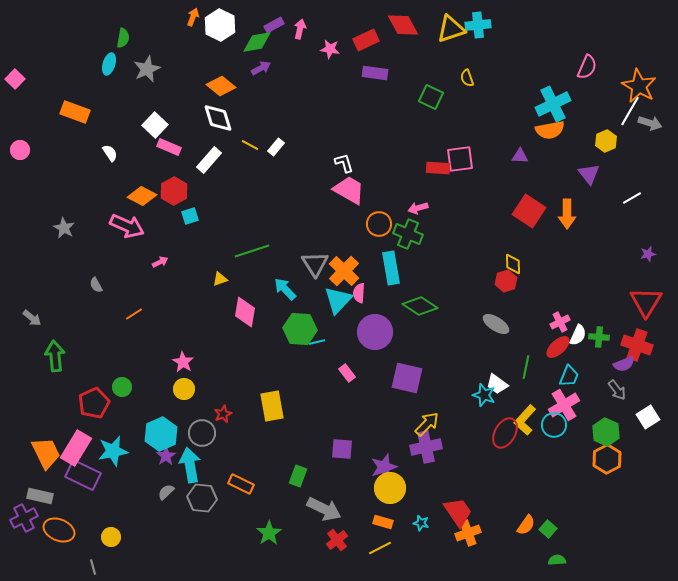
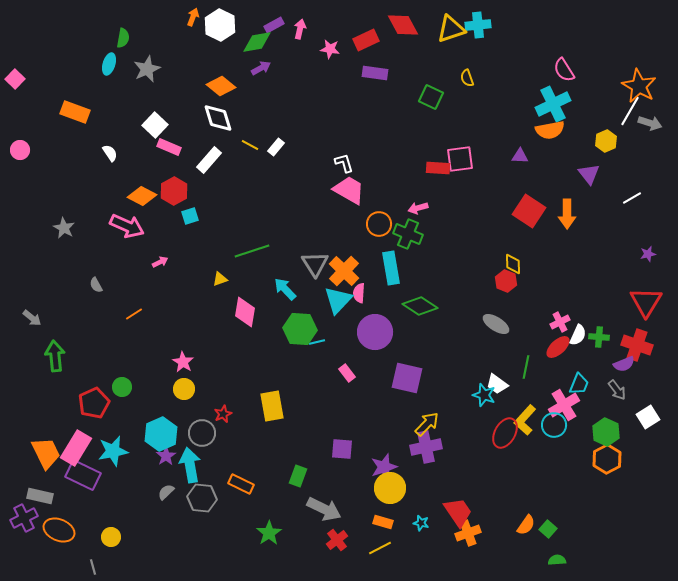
pink semicircle at (587, 67): moved 23 px left, 3 px down; rotated 125 degrees clockwise
red hexagon at (506, 281): rotated 20 degrees counterclockwise
cyan trapezoid at (569, 376): moved 10 px right, 8 px down
